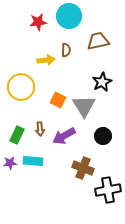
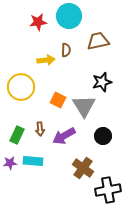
black star: rotated 12 degrees clockwise
brown cross: rotated 15 degrees clockwise
